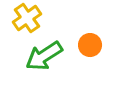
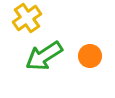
orange circle: moved 11 px down
